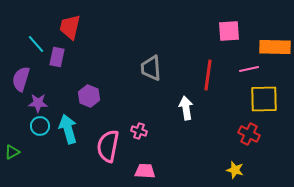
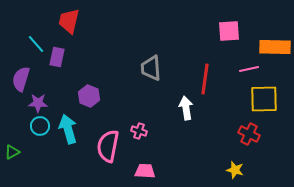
red trapezoid: moved 1 px left, 6 px up
red line: moved 3 px left, 4 px down
